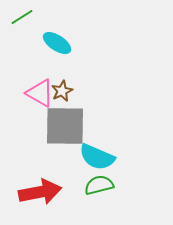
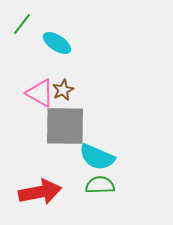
green line: moved 7 px down; rotated 20 degrees counterclockwise
brown star: moved 1 px right, 1 px up
green semicircle: moved 1 px right; rotated 12 degrees clockwise
